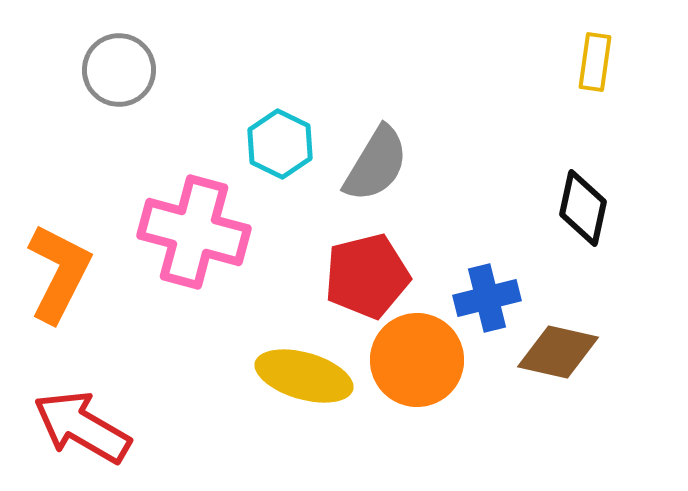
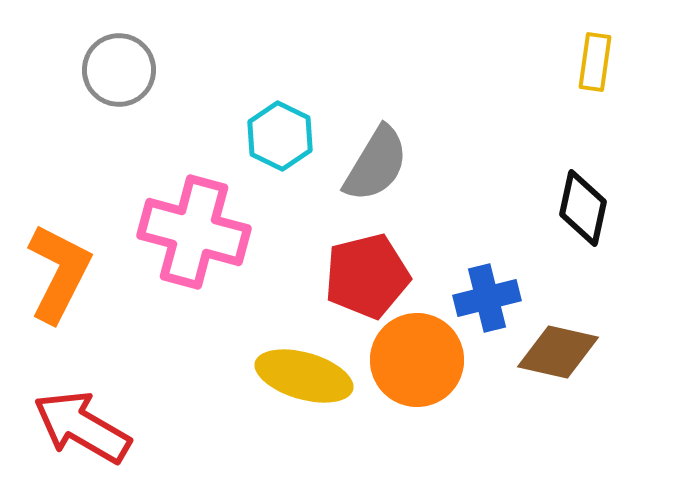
cyan hexagon: moved 8 px up
